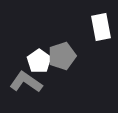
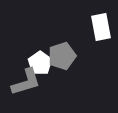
white pentagon: moved 1 px right, 2 px down
gray L-shape: rotated 128 degrees clockwise
